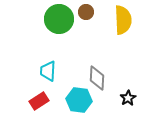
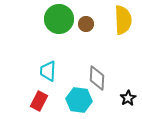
brown circle: moved 12 px down
red rectangle: rotated 30 degrees counterclockwise
